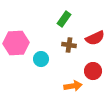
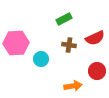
green rectangle: rotated 28 degrees clockwise
red circle: moved 4 px right
